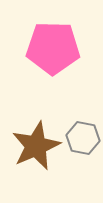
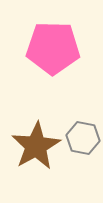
brown star: rotated 6 degrees counterclockwise
